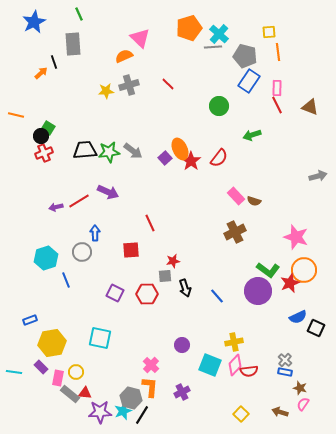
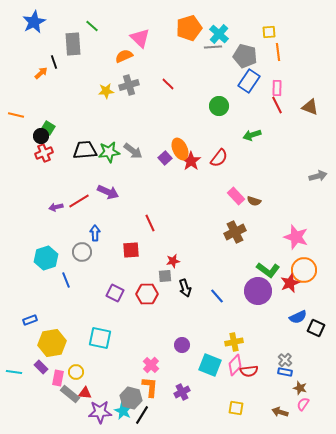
green line at (79, 14): moved 13 px right, 12 px down; rotated 24 degrees counterclockwise
cyan star at (123, 411): rotated 24 degrees counterclockwise
yellow square at (241, 414): moved 5 px left, 6 px up; rotated 35 degrees counterclockwise
